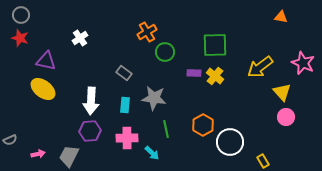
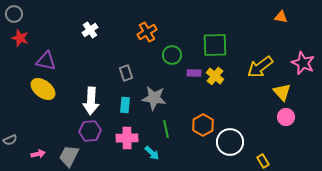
gray circle: moved 7 px left, 1 px up
white cross: moved 10 px right, 8 px up
green circle: moved 7 px right, 3 px down
gray rectangle: moved 2 px right; rotated 35 degrees clockwise
